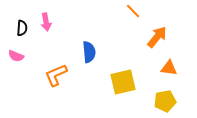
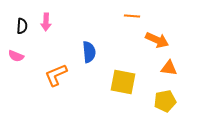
orange line: moved 1 px left, 5 px down; rotated 42 degrees counterclockwise
pink arrow: rotated 12 degrees clockwise
black semicircle: moved 2 px up
orange arrow: moved 3 px down; rotated 75 degrees clockwise
yellow square: rotated 24 degrees clockwise
